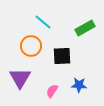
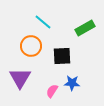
blue star: moved 7 px left, 2 px up
